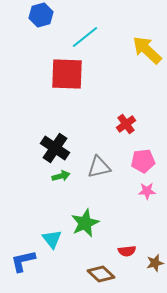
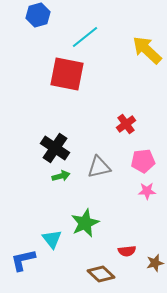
blue hexagon: moved 3 px left
red square: rotated 9 degrees clockwise
blue L-shape: moved 1 px up
